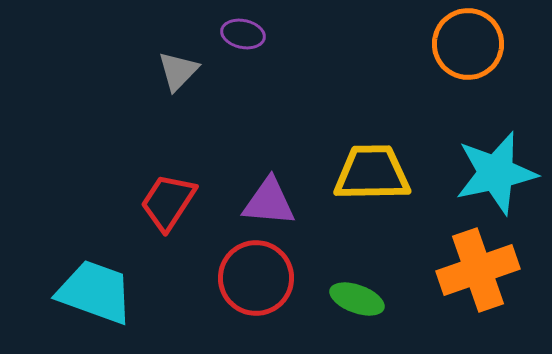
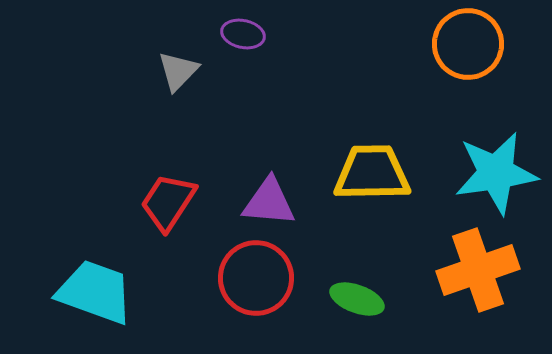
cyan star: rotated 4 degrees clockwise
